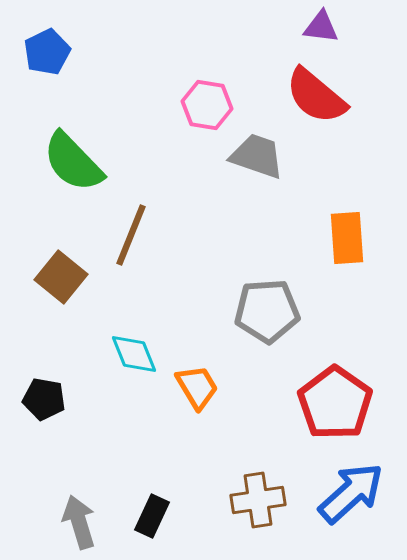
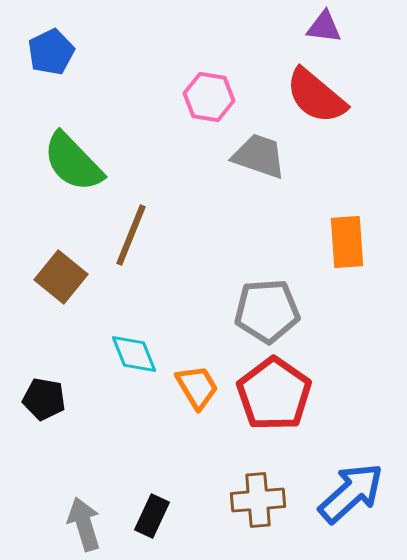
purple triangle: moved 3 px right
blue pentagon: moved 4 px right
pink hexagon: moved 2 px right, 8 px up
gray trapezoid: moved 2 px right
orange rectangle: moved 4 px down
red pentagon: moved 61 px left, 9 px up
brown cross: rotated 4 degrees clockwise
gray arrow: moved 5 px right, 2 px down
